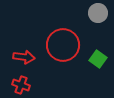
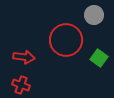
gray circle: moved 4 px left, 2 px down
red circle: moved 3 px right, 5 px up
green square: moved 1 px right, 1 px up
